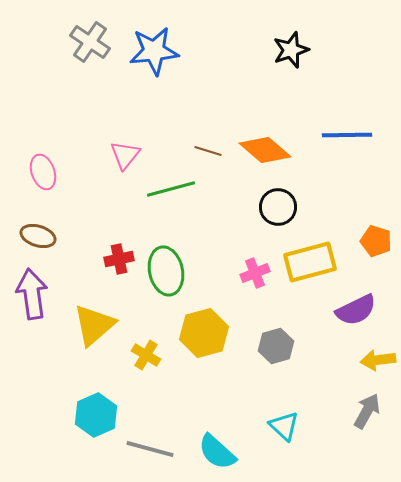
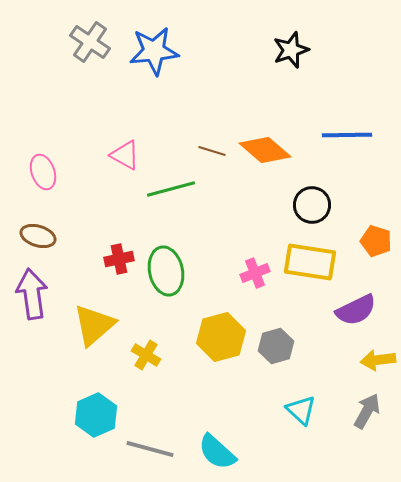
brown line: moved 4 px right
pink triangle: rotated 40 degrees counterclockwise
black circle: moved 34 px right, 2 px up
yellow rectangle: rotated 24 degrees clockwise
yellow hexagon: moved 17 px right, 4 px down
cyan triangle: moved 17 px right, 16 px up
